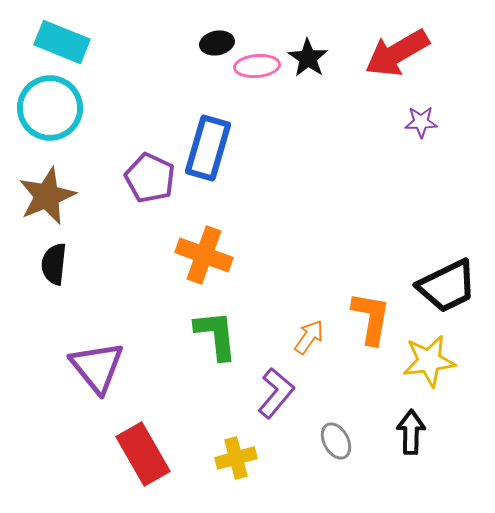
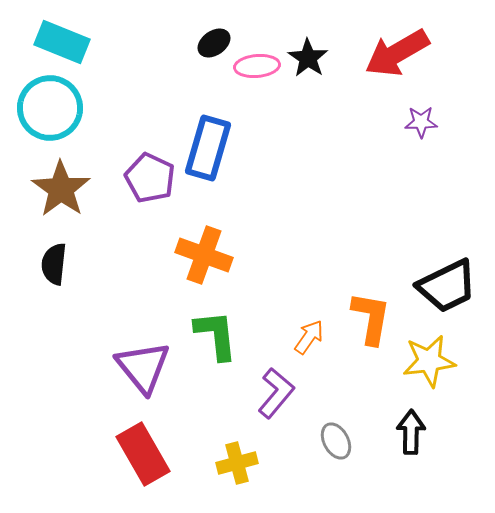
black ellipse: moved 3 px left; rotated 24 degrees counterclockwise
brown star: moved 14 px right, 7 px up; rotated 14 degrees counterclockwise
purple triangle: moved 46 px right
yellow cross: moved 1 px right, 5 px down
